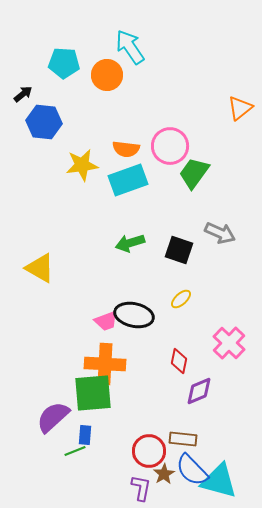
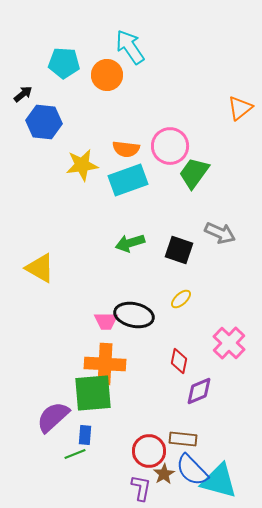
pink trapezoid: rotated 20 degrees clockwise
green line: moved 3 px down
